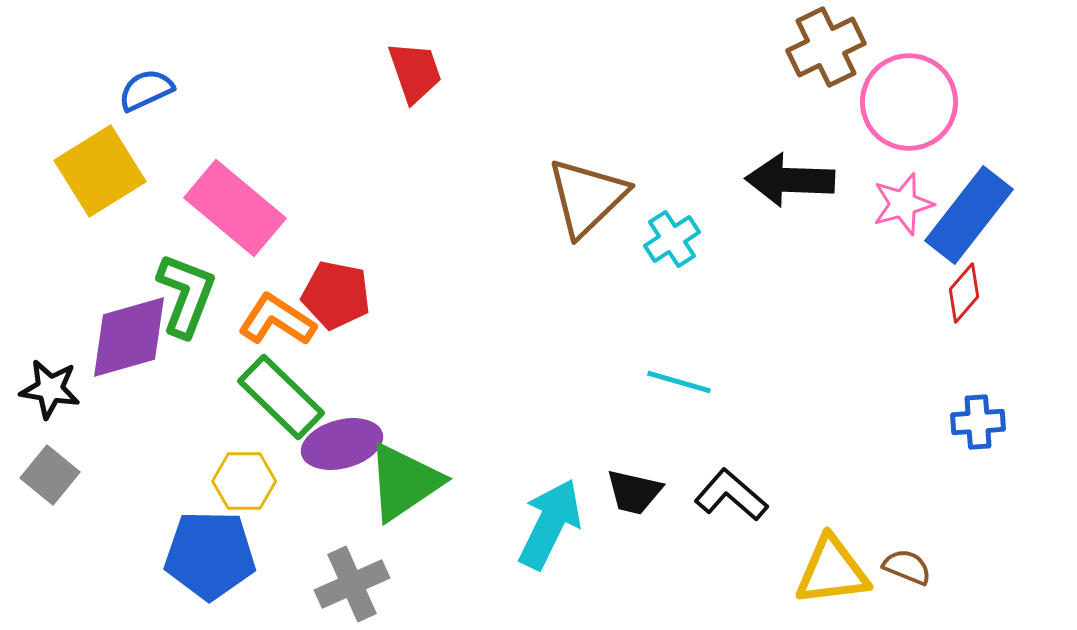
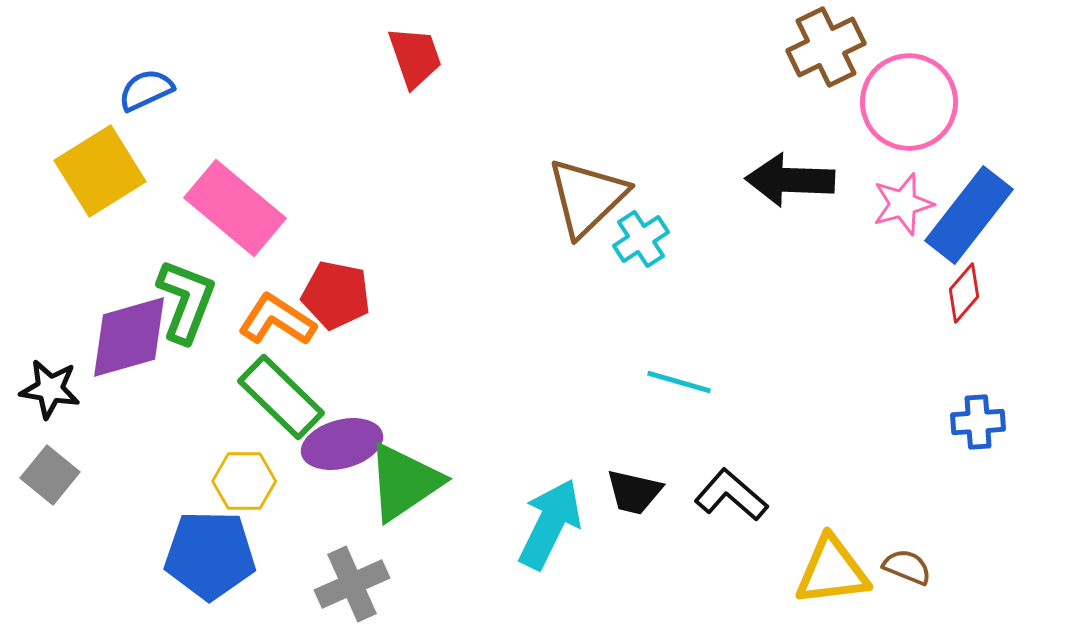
red trapezoid: moved 15 px up
cyan cross: moved 31 px left
green L-shape: moved 6 px down
